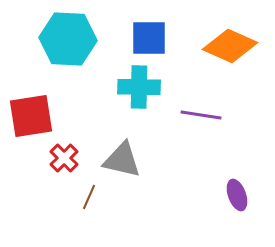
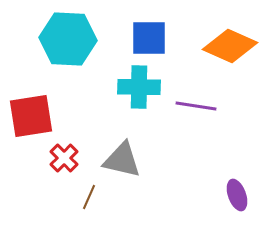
purple line: moved 5 px left, 9 px up
